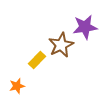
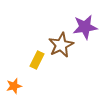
yellow rectangle: rotated 18 degrees counterclockwise
orange star: moved 3 px left
